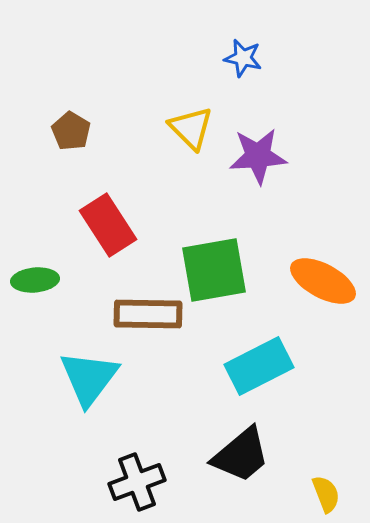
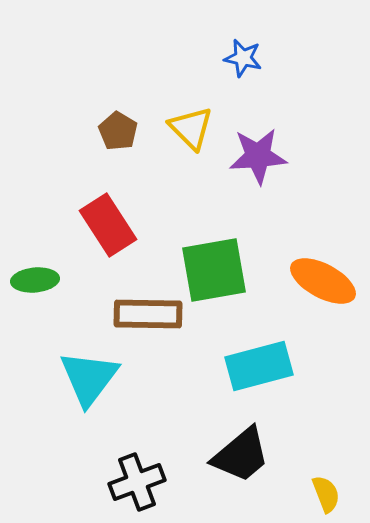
brown pentagon: moved 47 px right
cyan rectangle: rotated 12 degrees clockwise
